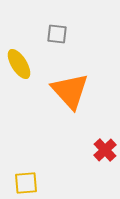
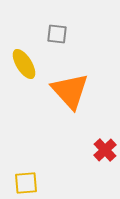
yellow ellipse: moved 5 px right
